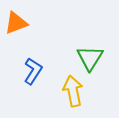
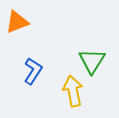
orange triangle: moved 1 px right, 1 px up
green triangle: moved 2 px right, 3 px down
